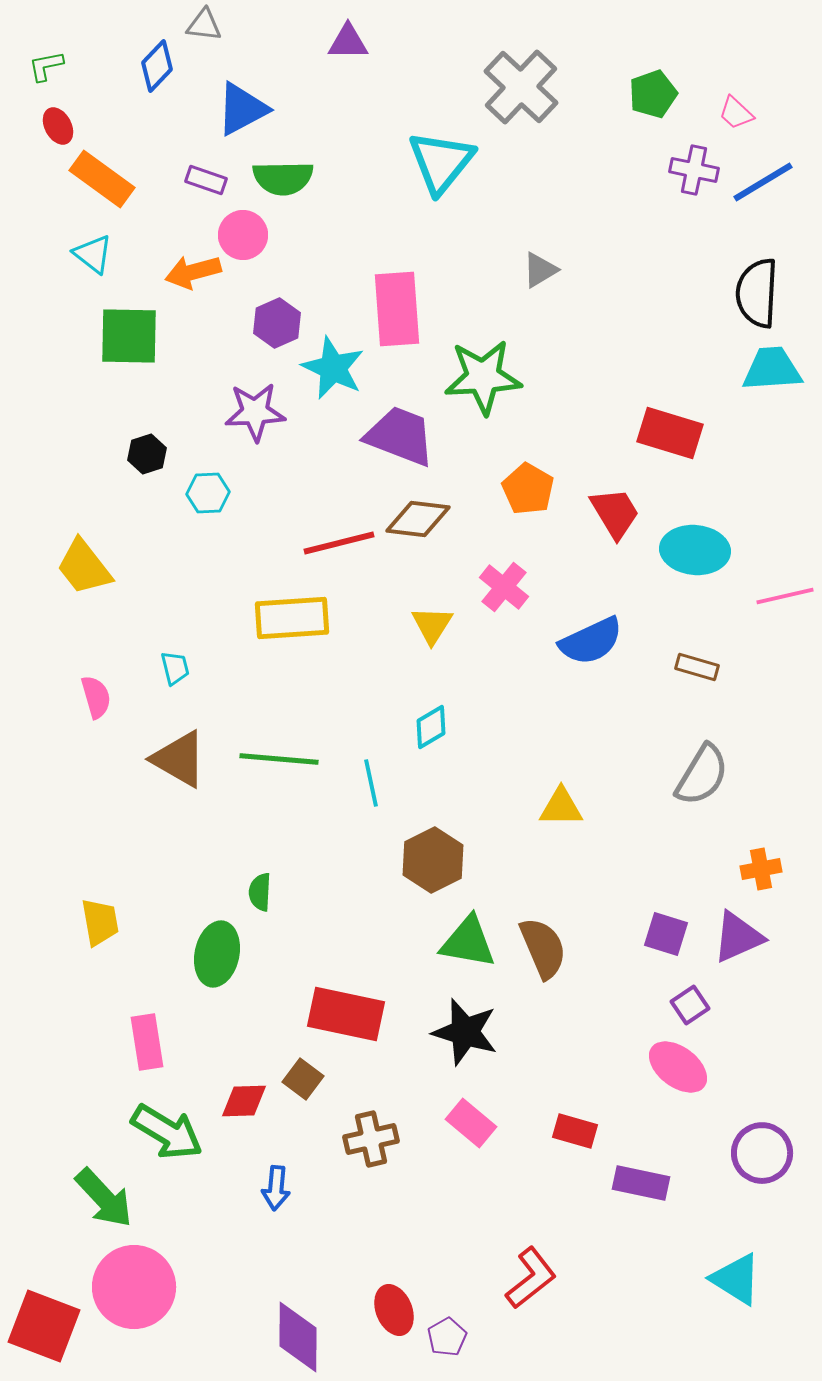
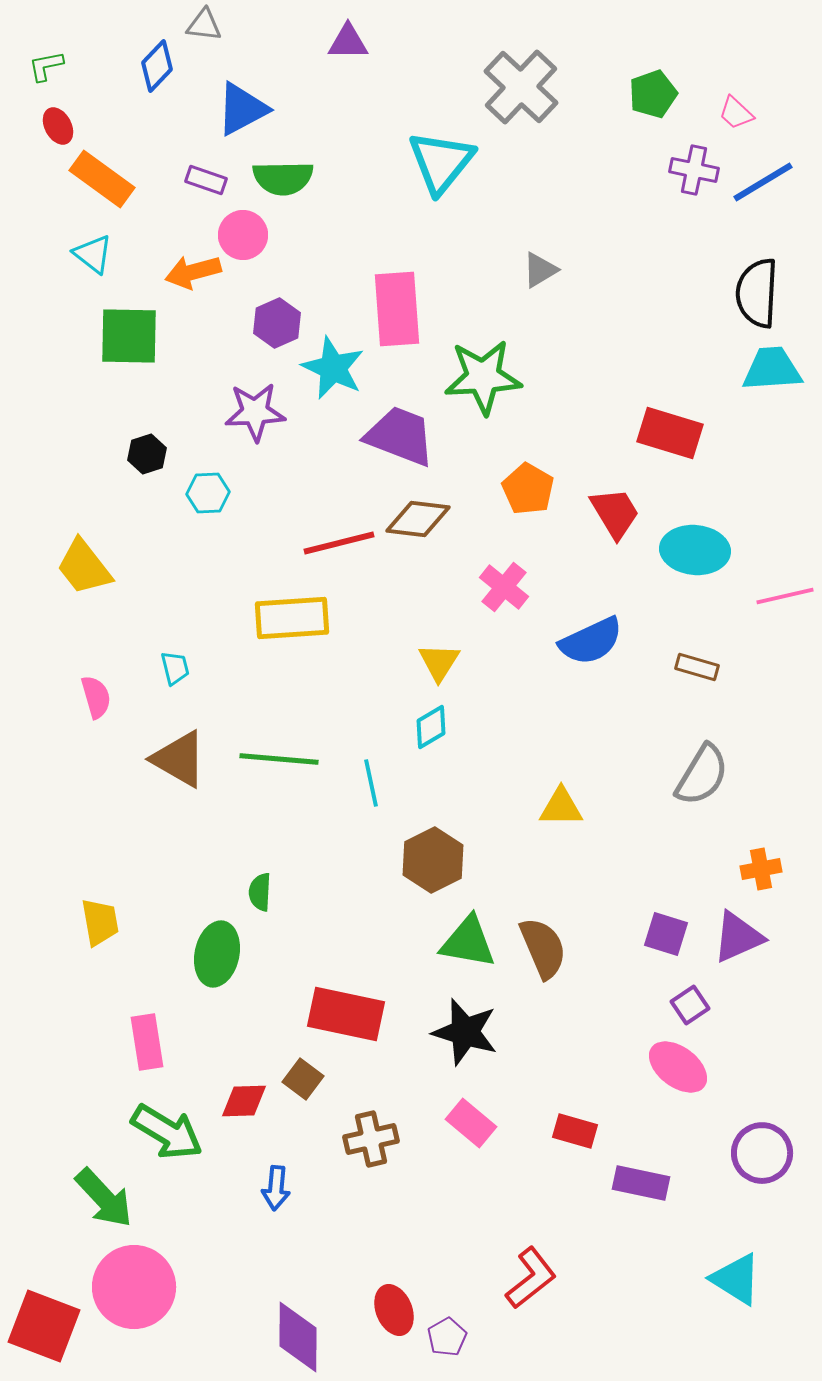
yellow triangle at (432, 625): moved 7 px right, 37 px down
